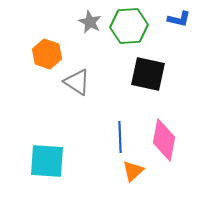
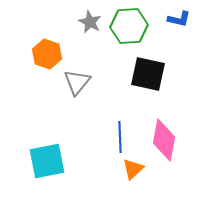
gray triangle: rotated 36 degrees clockwise
cyan square: rotated 15 degrees counterclockwise
orange triangle: moved 2 px up
